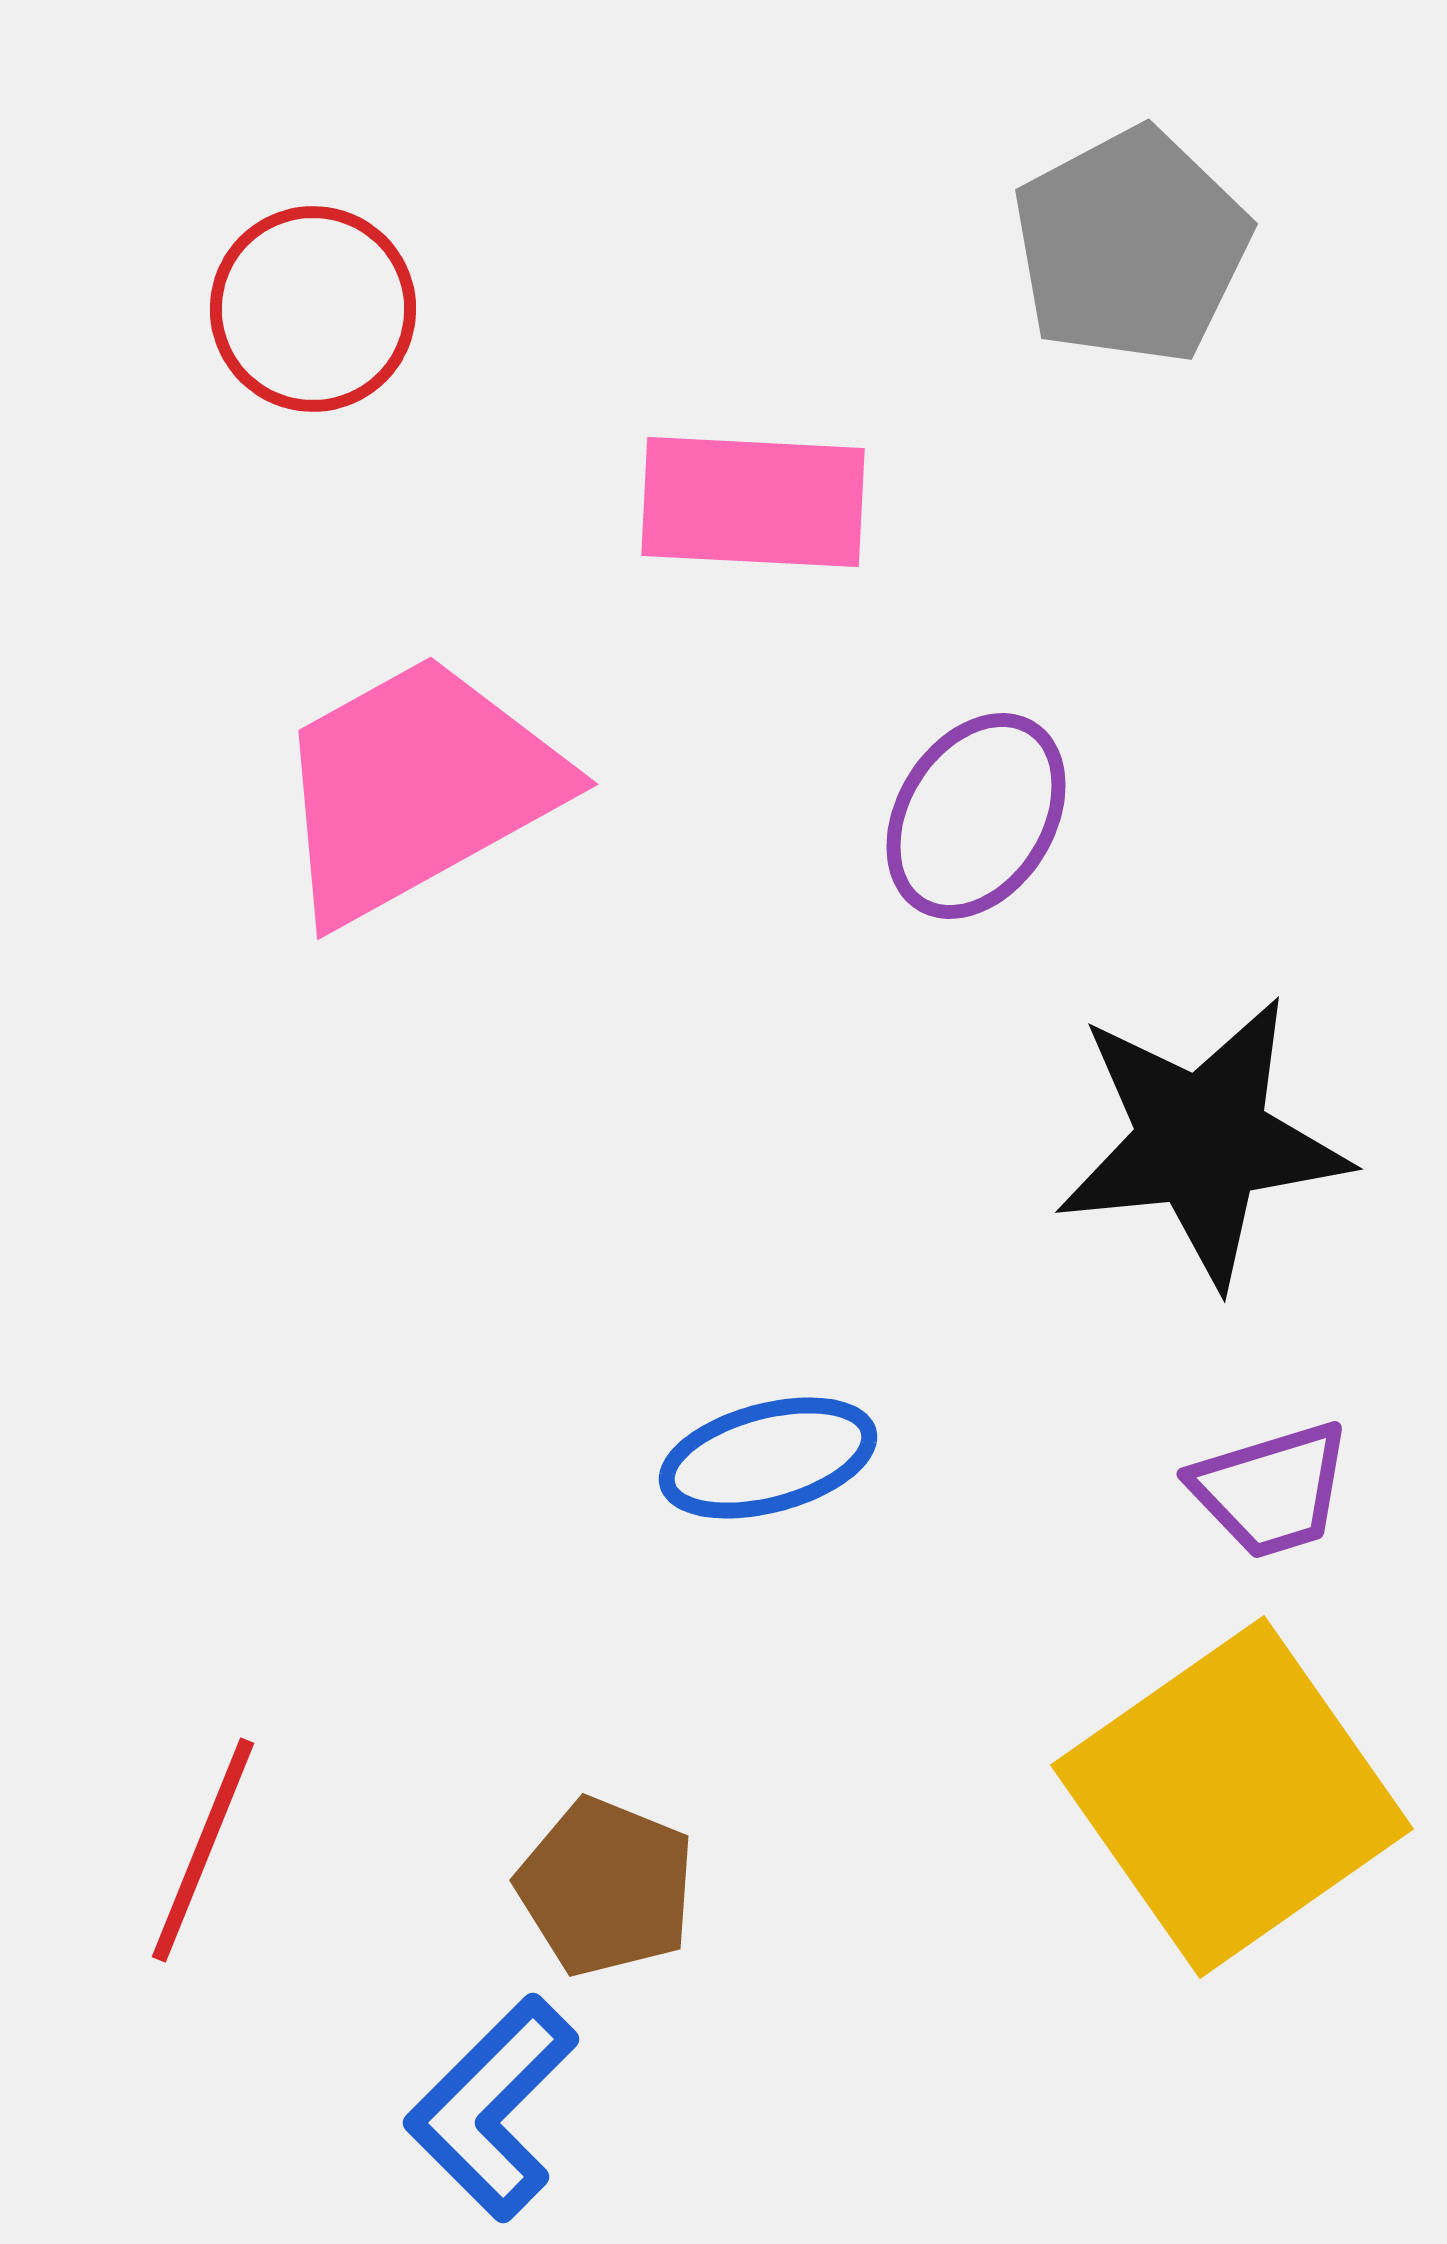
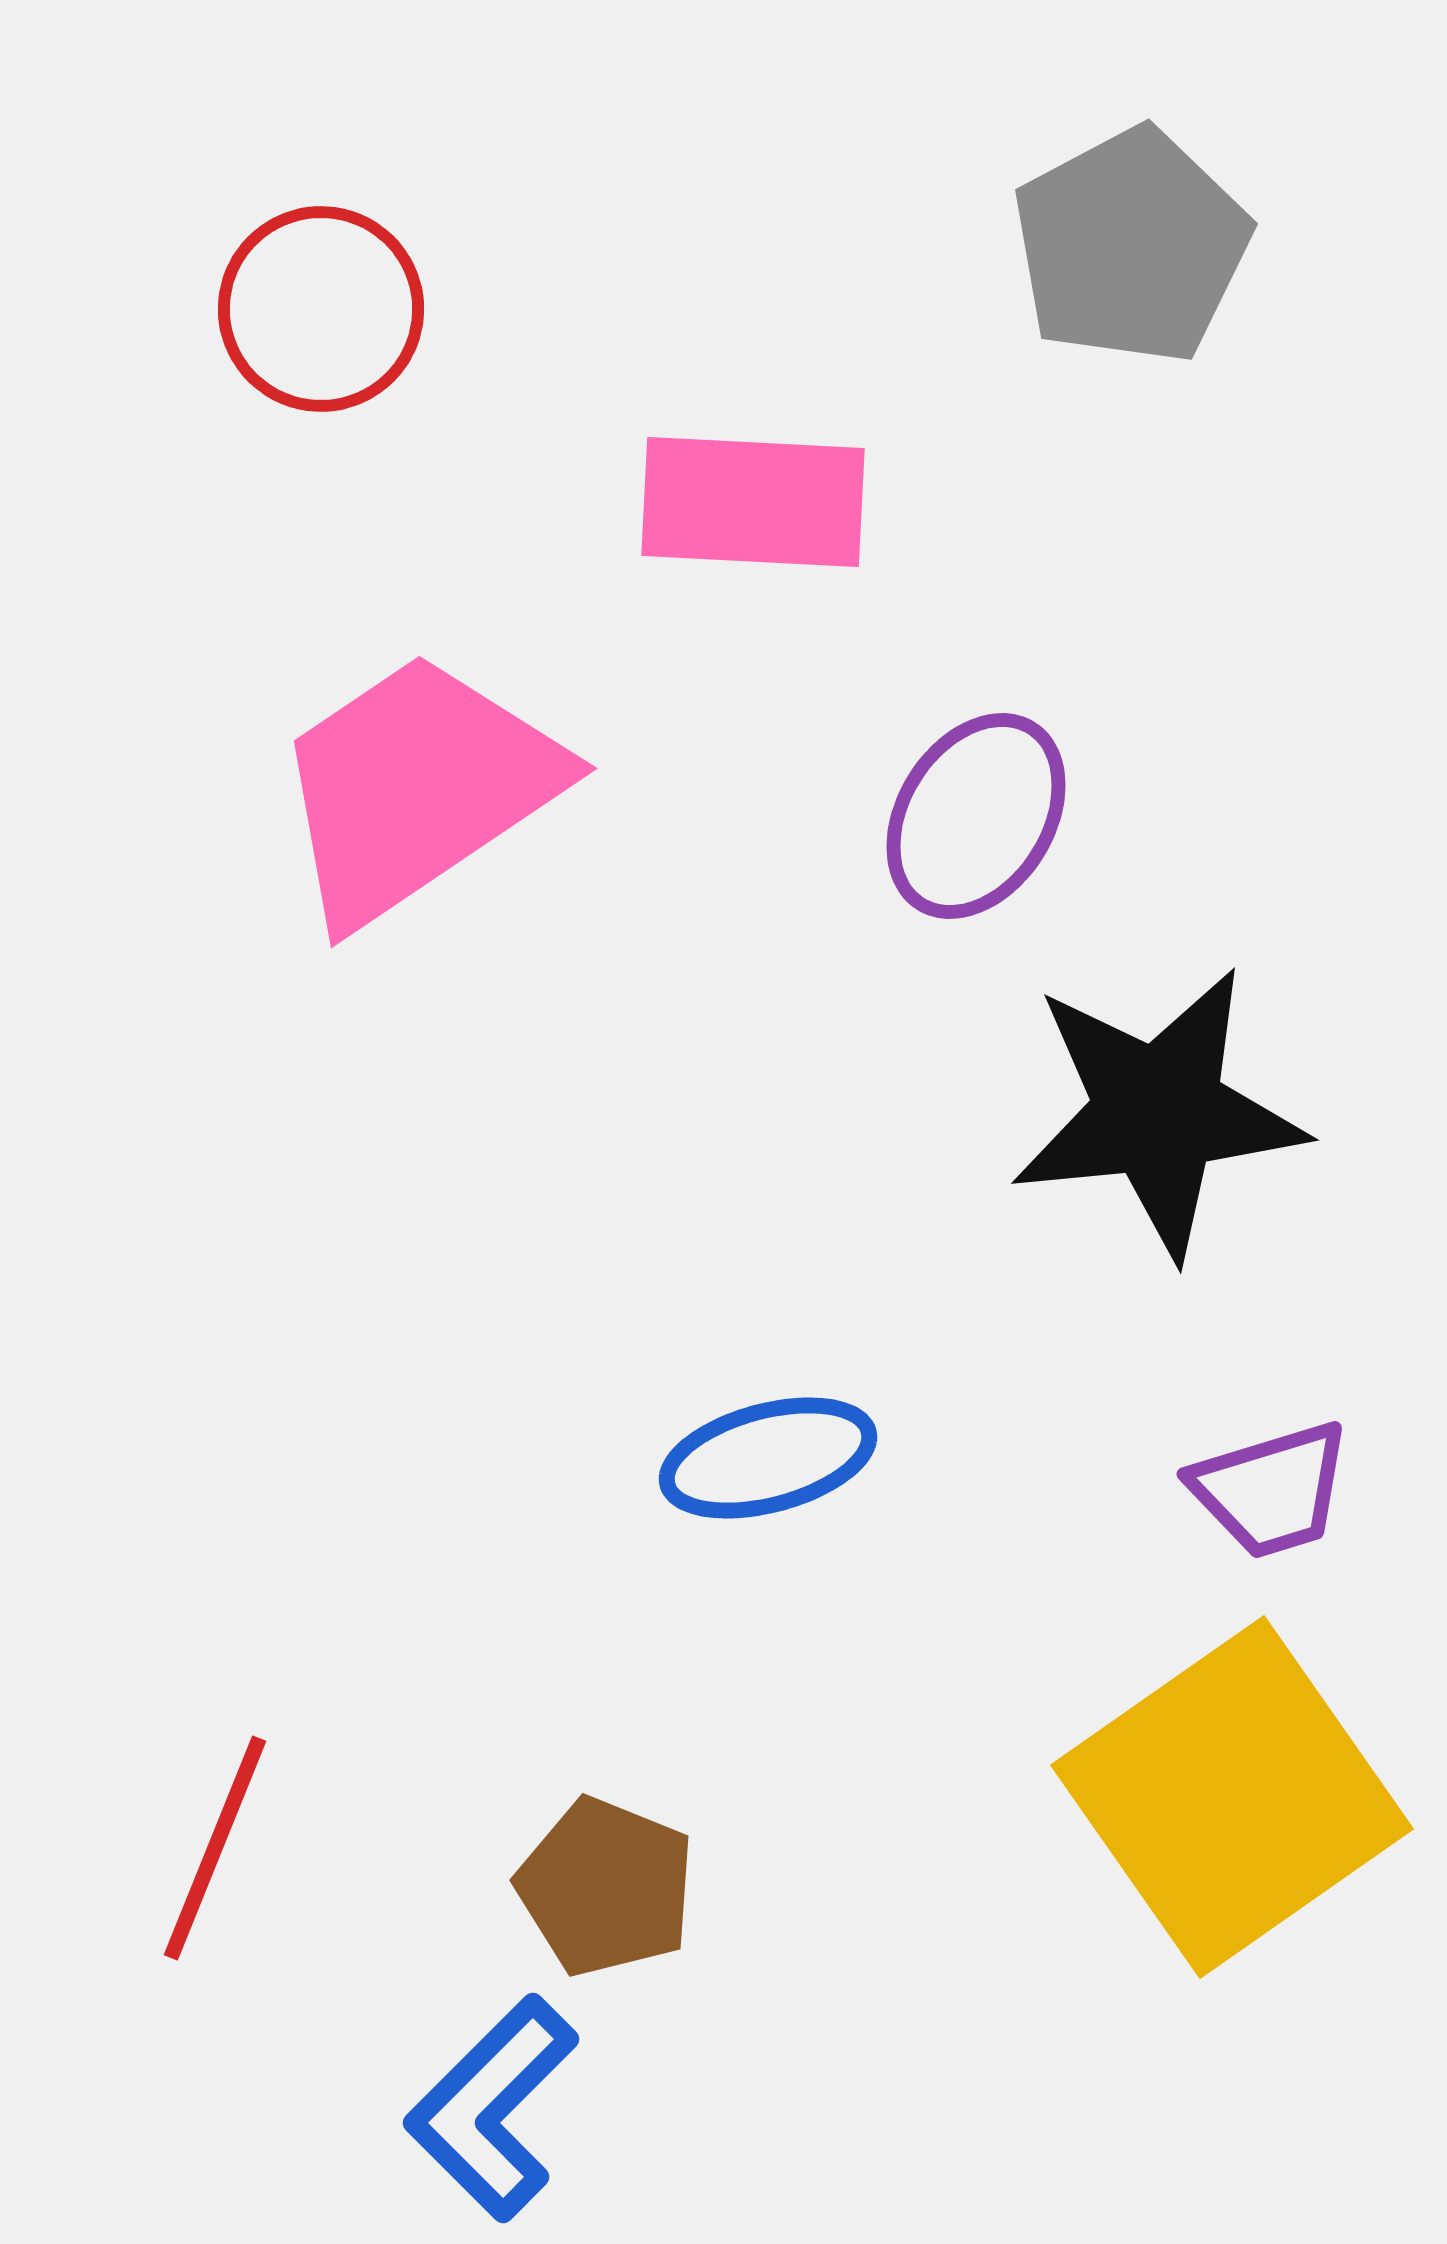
red circle: moved 8 px right
pink trapezoid: rotated 5 degrees counterclockwise
black star: moved 44 px left, 29 px up
red line: moved 12 px right, 2 px up
